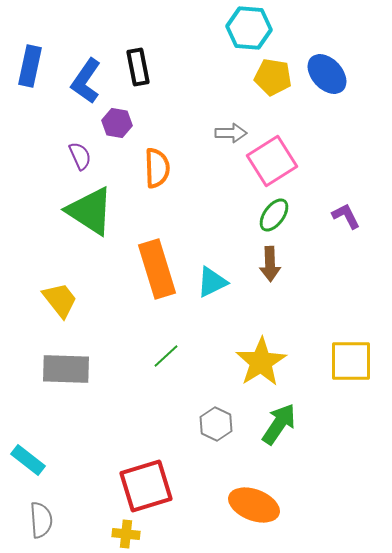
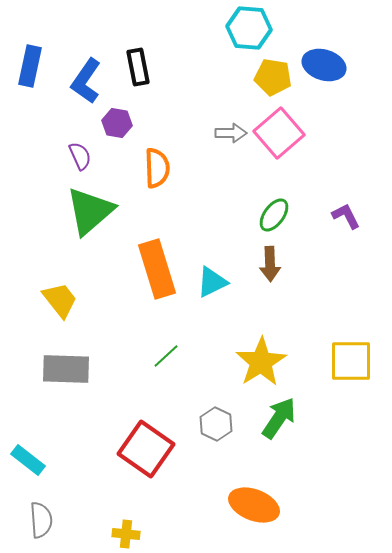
blue ellipse: moved 3 px left, 9 px up; rotated 30 degrees counterclockwise
pink square: moved 7 px right, 28 px up; rotated 9 degrees counterclockwise
green triangle: rotated 46 degrees clockwise
green arrow: moved 6 px up
red square: moved 37 px up; rotated 38 degrees counterclockwise
